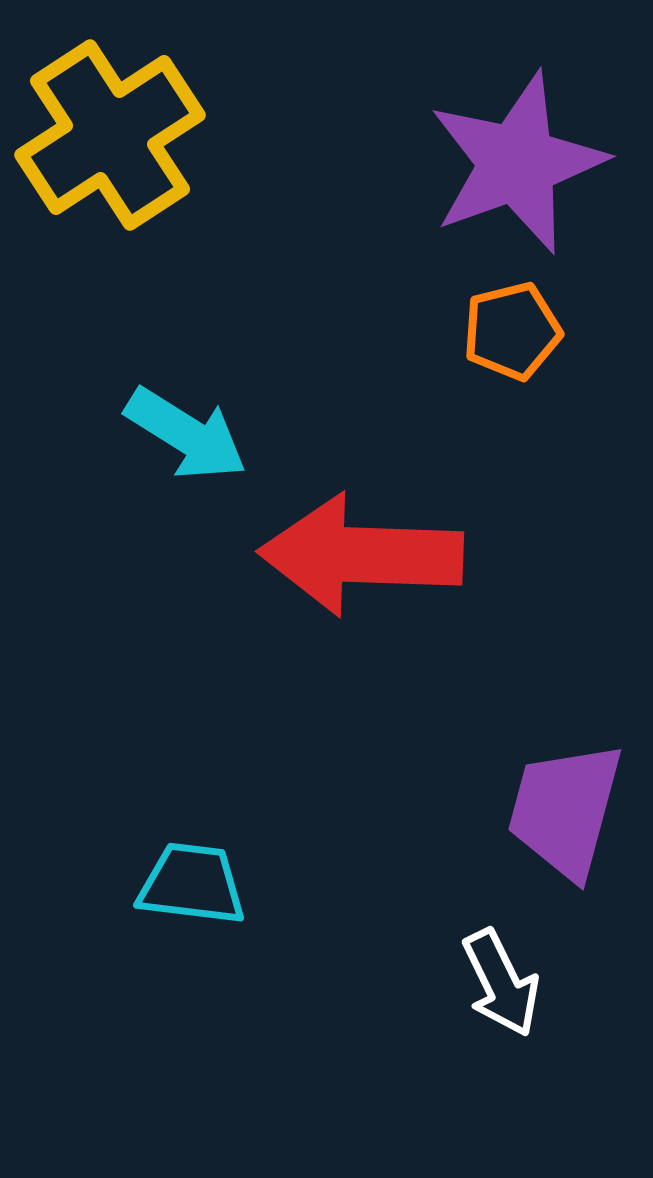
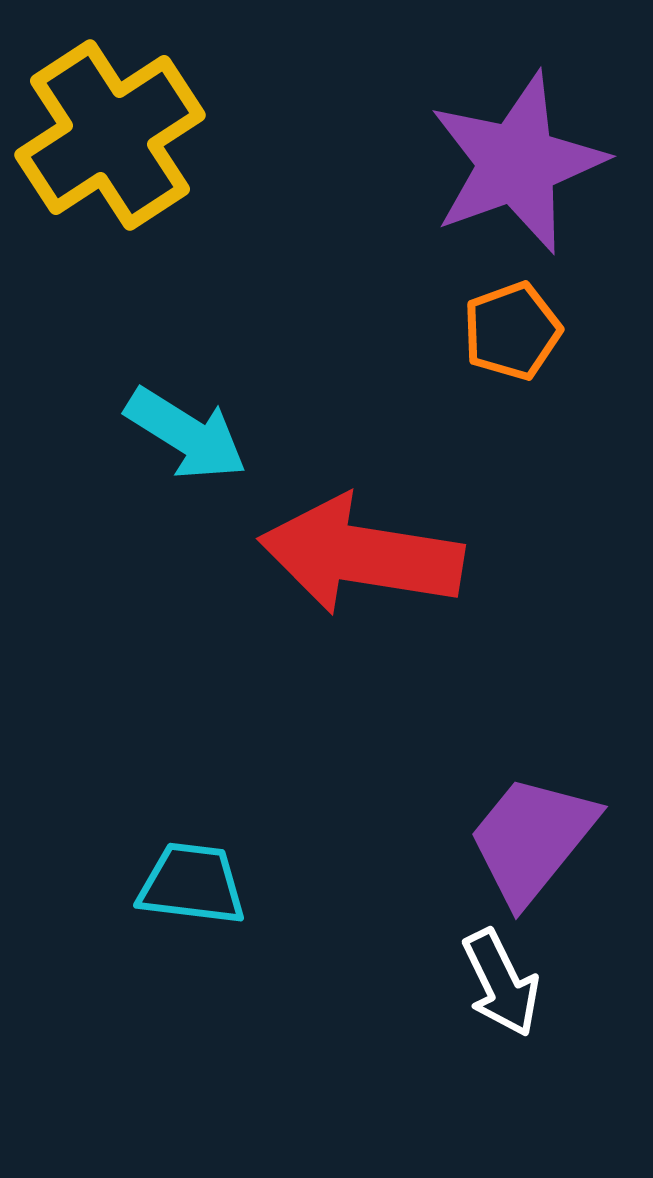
orange pentagon: rotated 6 degrees counterclockwise
red arrow: rotated 7 degrees clockwise
purple trapezoid: moved 33 px left, 29 px down; rotated 24 degrees clockwise
